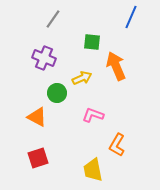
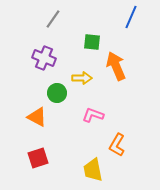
yellow arrow: rotated 24 degrees clockwise
